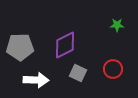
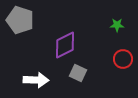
gray pentagon: moved 27 px up; rotated 20 degrees clockwise
red circle: moved 10 px right, 10 px up
